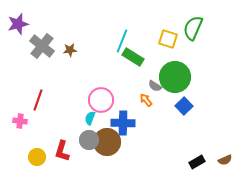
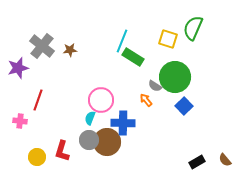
purple star: moved 44 px down
brown semicircle: rotated 72 degrees clockwise
